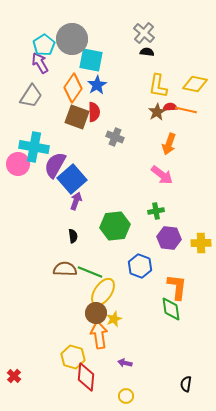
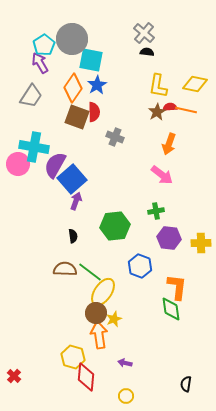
green line at (90, 272): rotated 15 degrees clockwise
